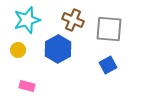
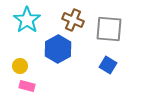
cyan star: rotated 20 degrees counterclockwise
yellow circle: moved 2 px right, 16 px down
blue square: rotated 30 degrees counterclockwise
